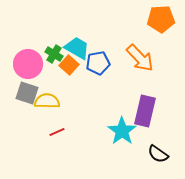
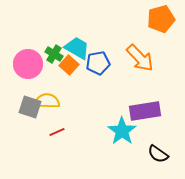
orange pentagon: rotated 12 degrees counterclockwise
gray square: moved 3 px right, 14 px down
purple rectangle: rotated 68 degrees clockwise
